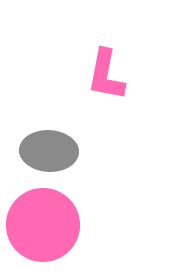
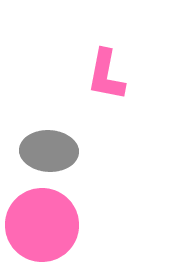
pink circle: moved 1 px left
